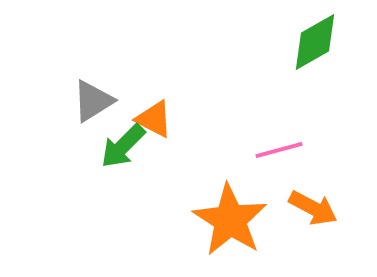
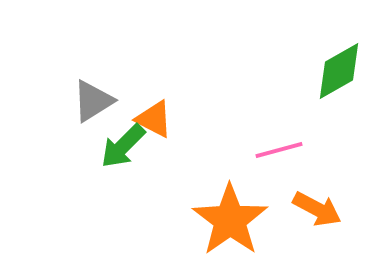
green diamond: moved 24 px right, 29 px down
orange arrow: moved 4 px right, 1 px down
orange star: rotated 4 degrees clockwise
